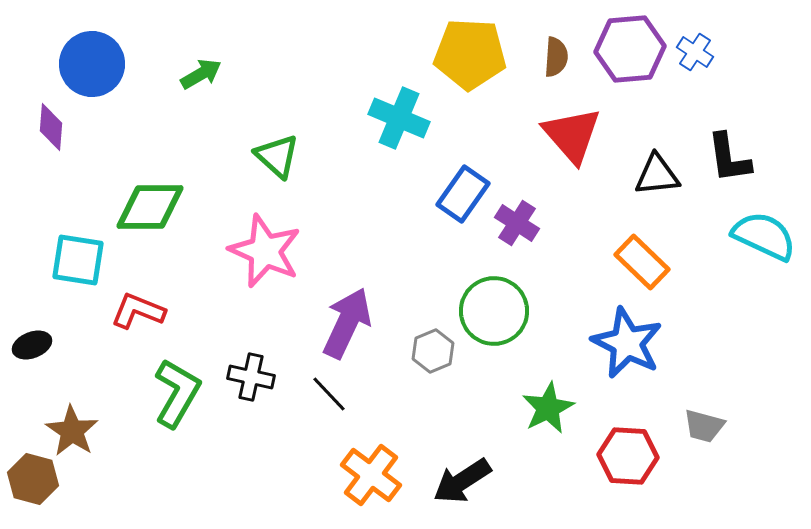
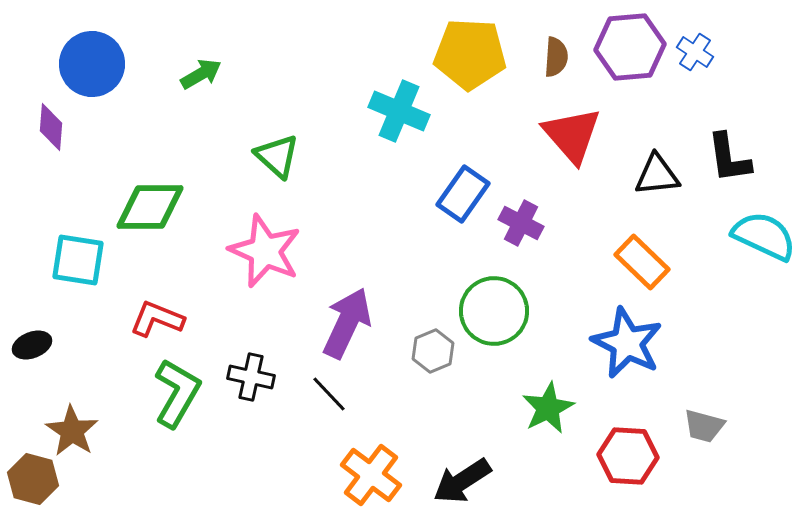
purple hexagon: moved 2 px up
cyan cross: moved 7 px up
purple cross: moved 4 px right; rotated 6 degrees counterclockwise
red L-shape: moved 19 px right, 8 px down
